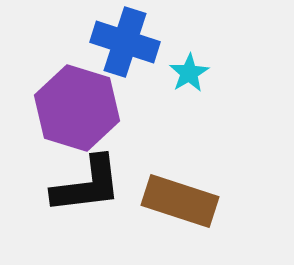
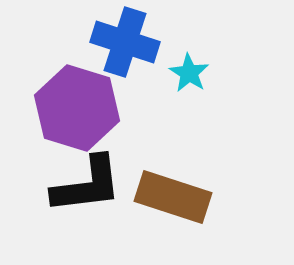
cyan star: rotated 9 degrees counterclockwise
brown rectangle: moved 7 px left, 4 px up
